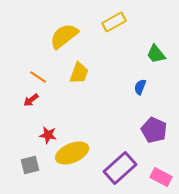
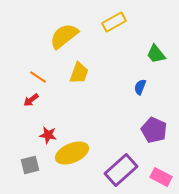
purple rectangle: moved 1 px right, 2 px down
